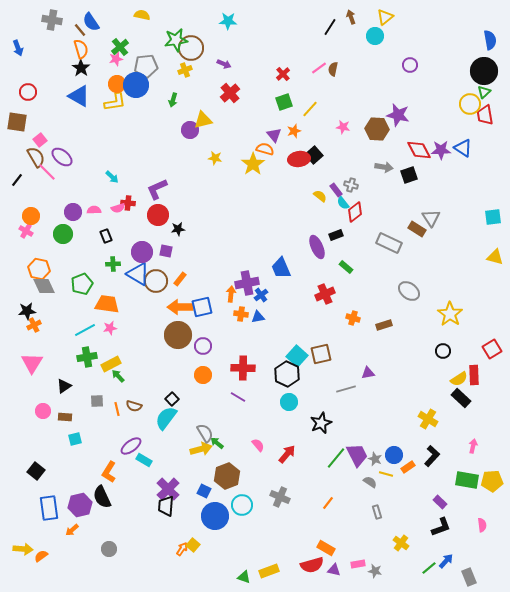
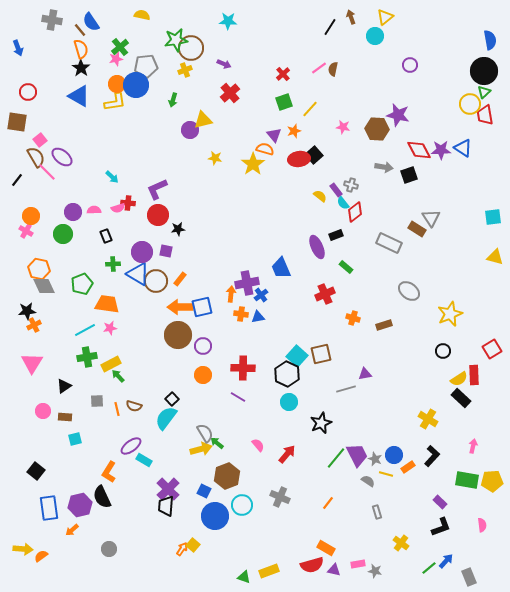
yellow star at (450, 314): rotated 15 degrees clockwise
purple triangle at (368, 373): moved 3 px left, 1 px down
gray semicircle at (370, 482): moved 2 px left, 1 px up
